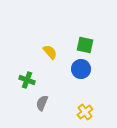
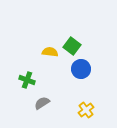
green square: moved 13 px left, 1 px down; rotated 24 degrees clockwise
yellow semicircle: rotated 42 degrees counterclockwise
gray semicircle: rotated 35 degrees clockwise
yellow cross: moved 1 px right, 2 px up
